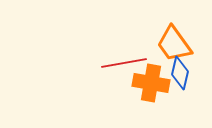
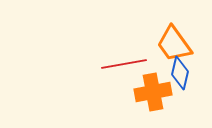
red line: moved 1 px down
orange cross: moved 2 px right, 9 px down; rotated 21 degrees counterclockwise
